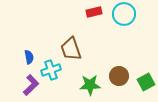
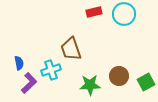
blue semicircle: moved 10 px left, 6 px down
purple L-shape: moved 2 px left, 2 px up
